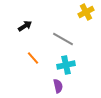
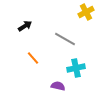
gray line: moved 2 px right
cyan cross: moved 10 px right, 3 px down
purple semicircle: rotated 64 degrees counterclockwise
